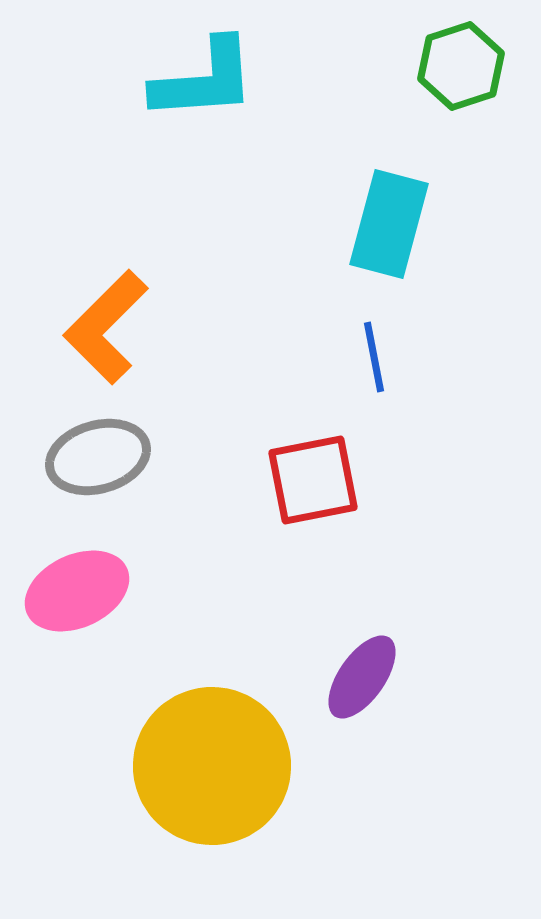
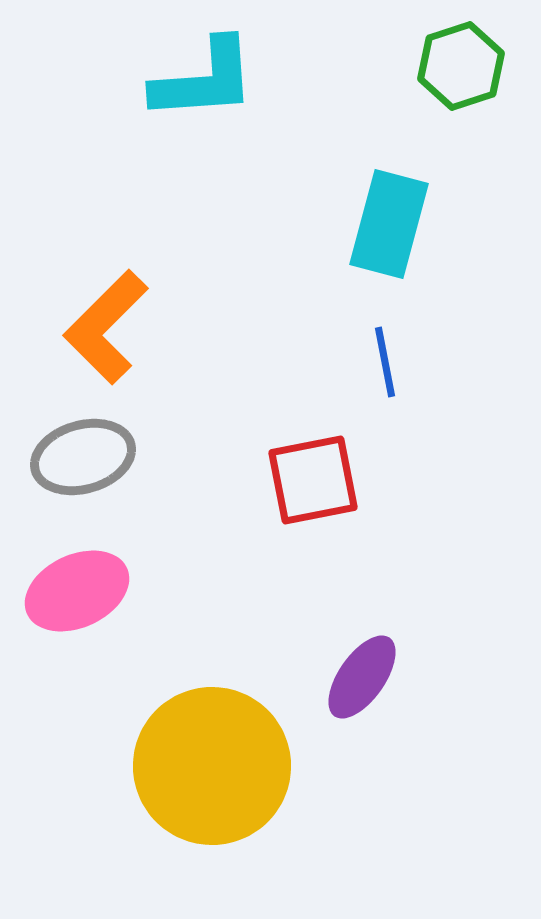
blue line: moved 11 px right, 5 px down
gray ellipse: moved 15 px left
